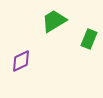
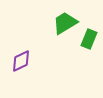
green trapezoid: moved 11 px right, 2 px down
